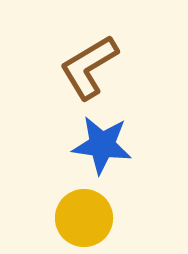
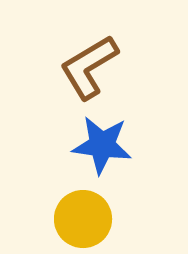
yellow circle: moved 1 px left, 1 px down
